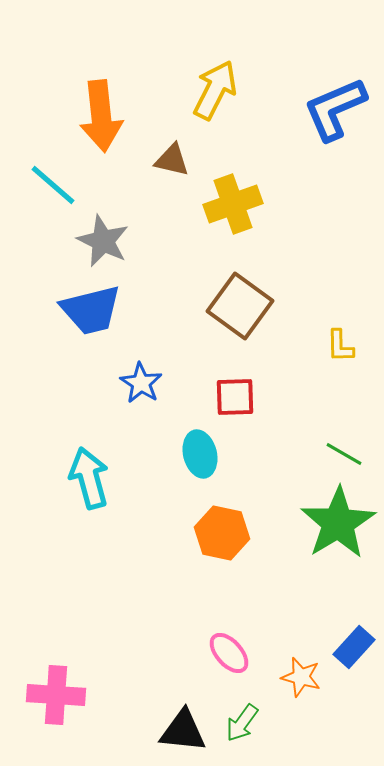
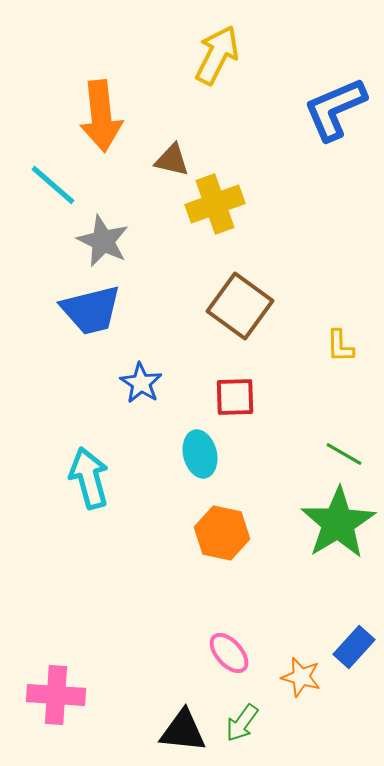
yellow arrow: moved 2 px right, 35 px up
yellow cross: moved 18 px left
